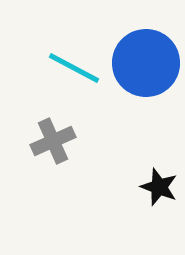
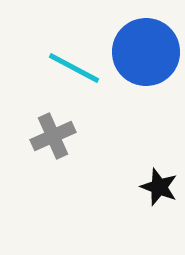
blue circle: moved 11 px up
gray cross: moved 5 px up
